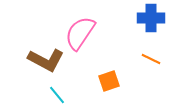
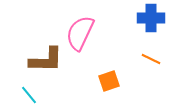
pink semicircle: rotated 9 degrees counterclockwise
brown L-shape: rotated 27 degrees counterclockwise
cyan line: moved 28 px left
